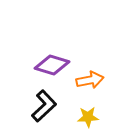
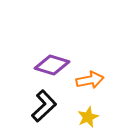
yellow star: rotated 20 degrees counterclockwise
